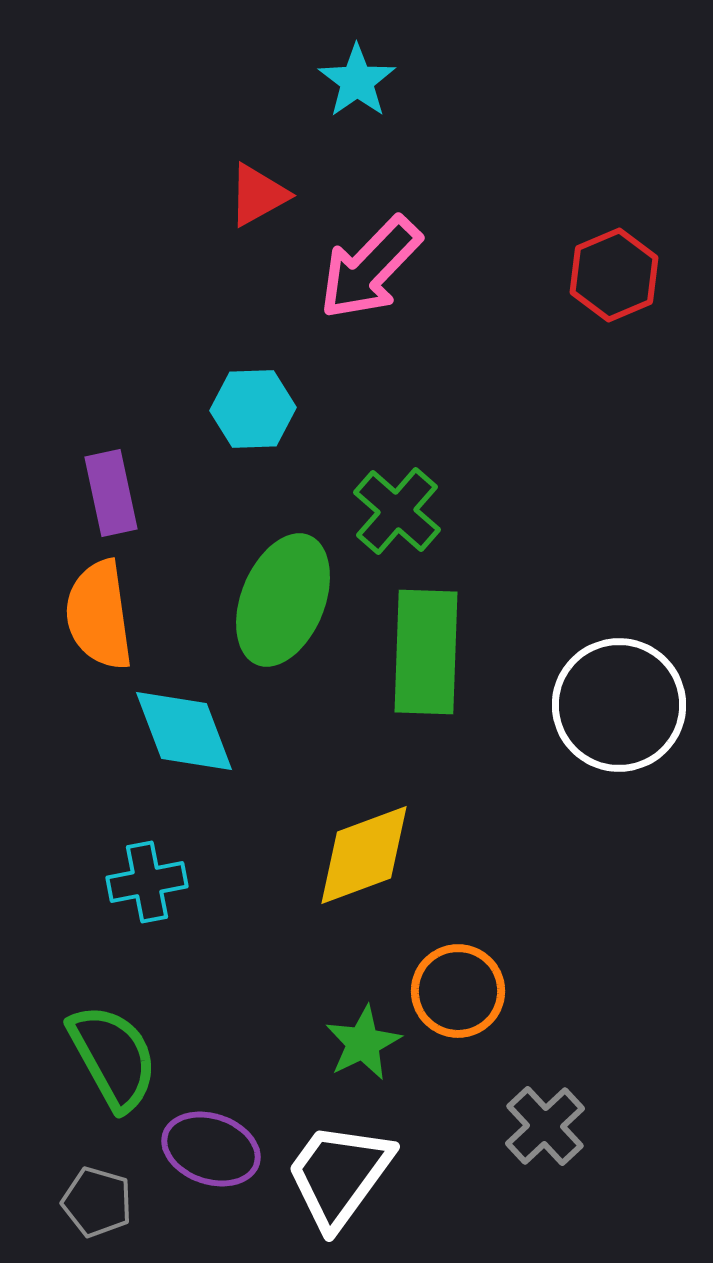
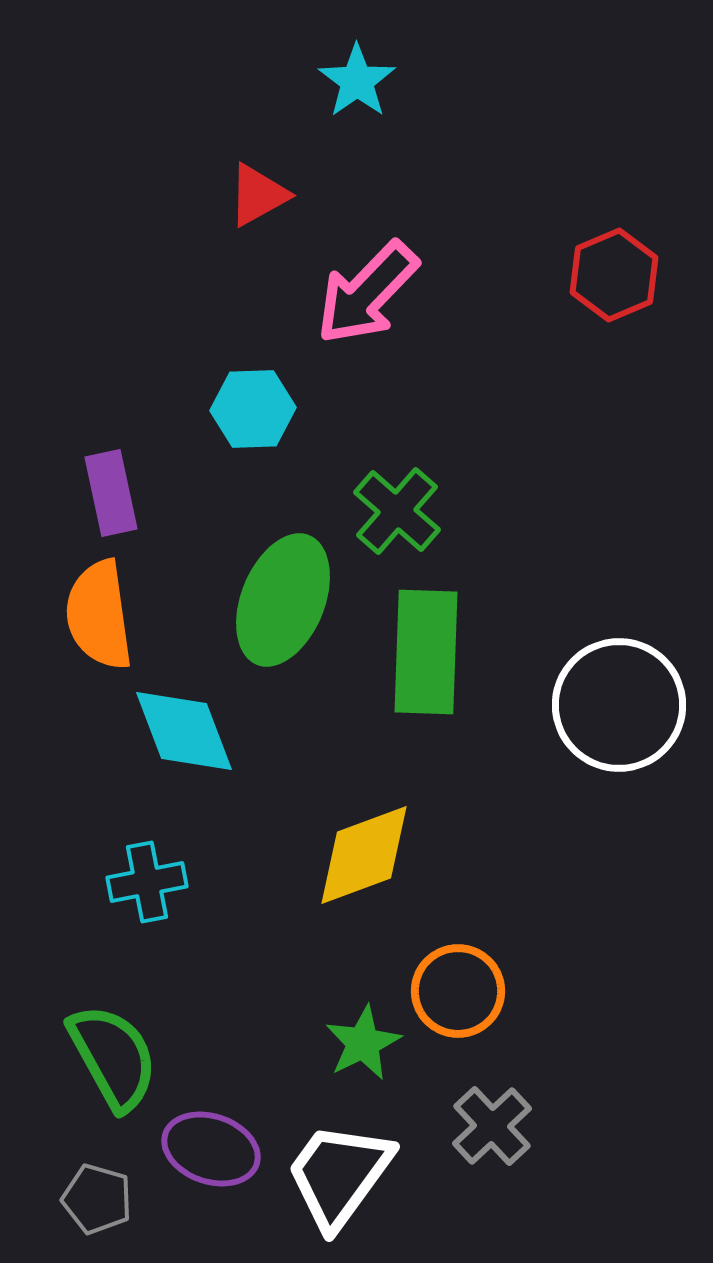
pink arrow: moved 3 px left, 25 px down
gray cross: moved 53 px left
gray pentagon: moved 3 px up
